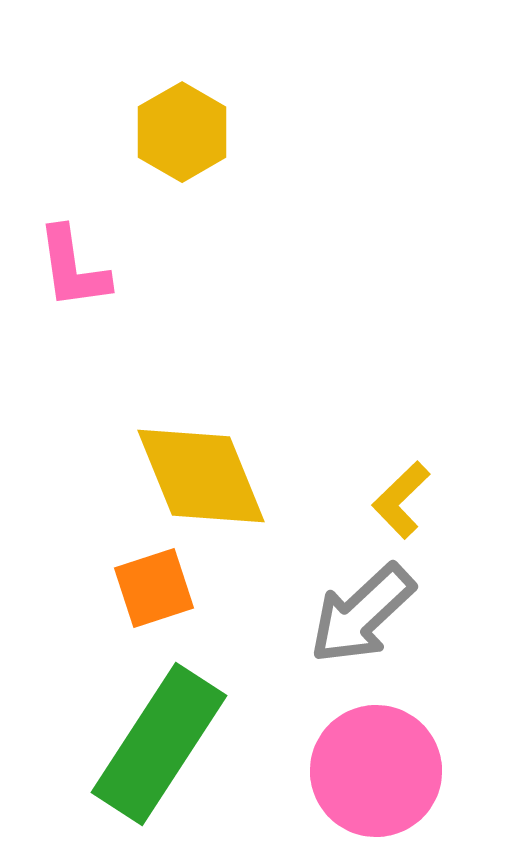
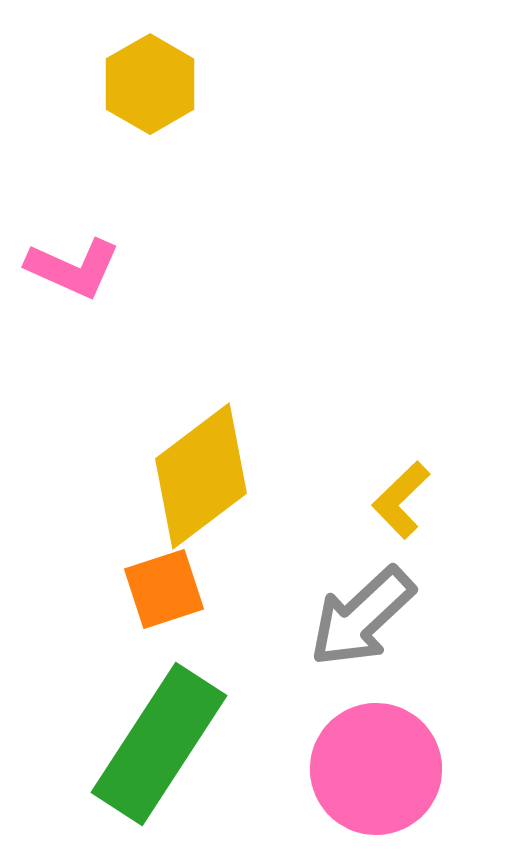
yellow hexagon: moved 32 px left, 48 px up
pink L-shape: rotated 58 degrees counterclockwise
yellow diamond: rotated 75 degrees clockwise
orange square: moved 10 px right, 1 px down
gray arrow: moved 3 px down
pink circle: moved 2 px up
